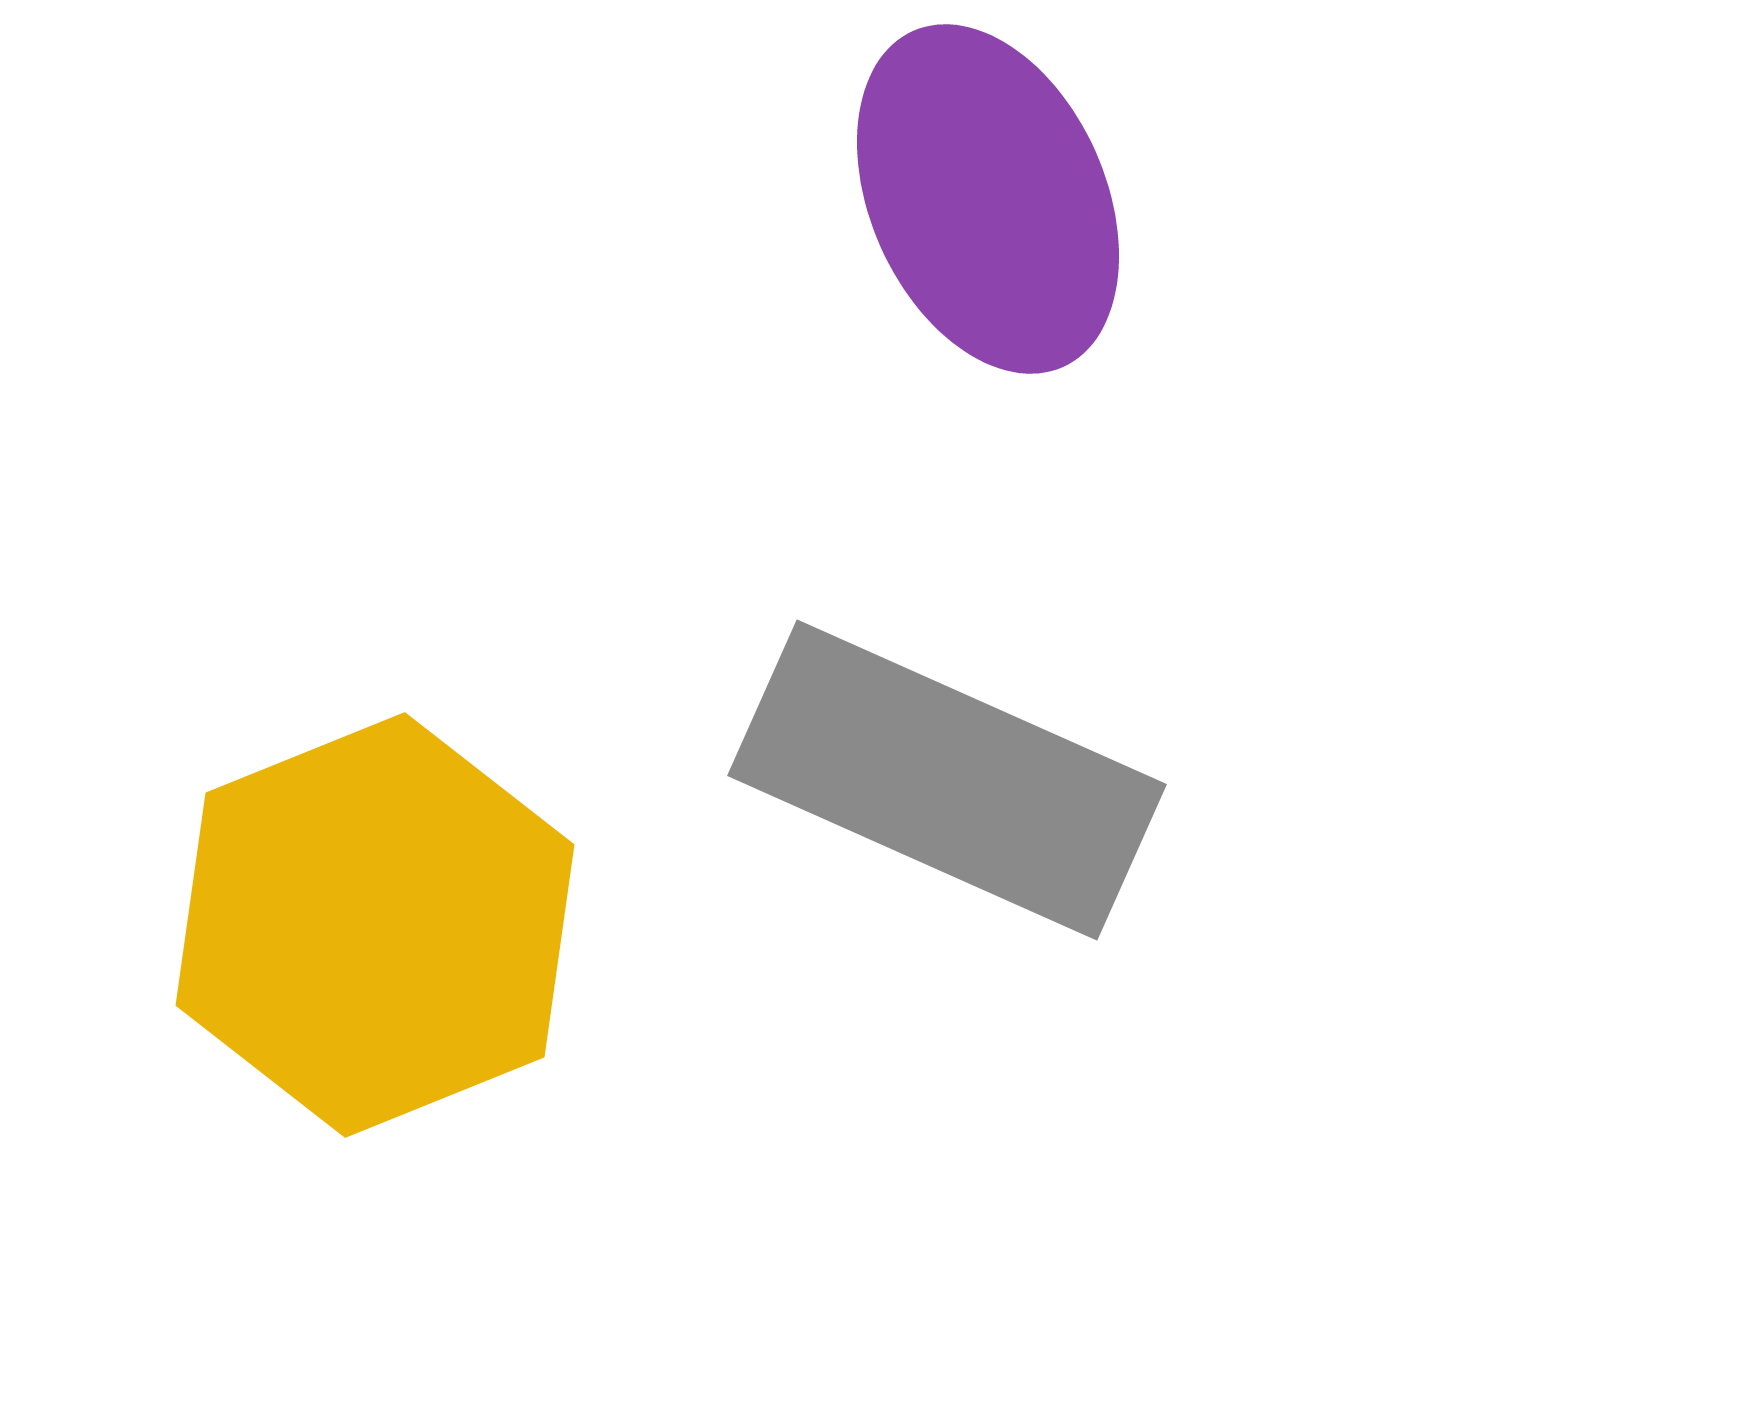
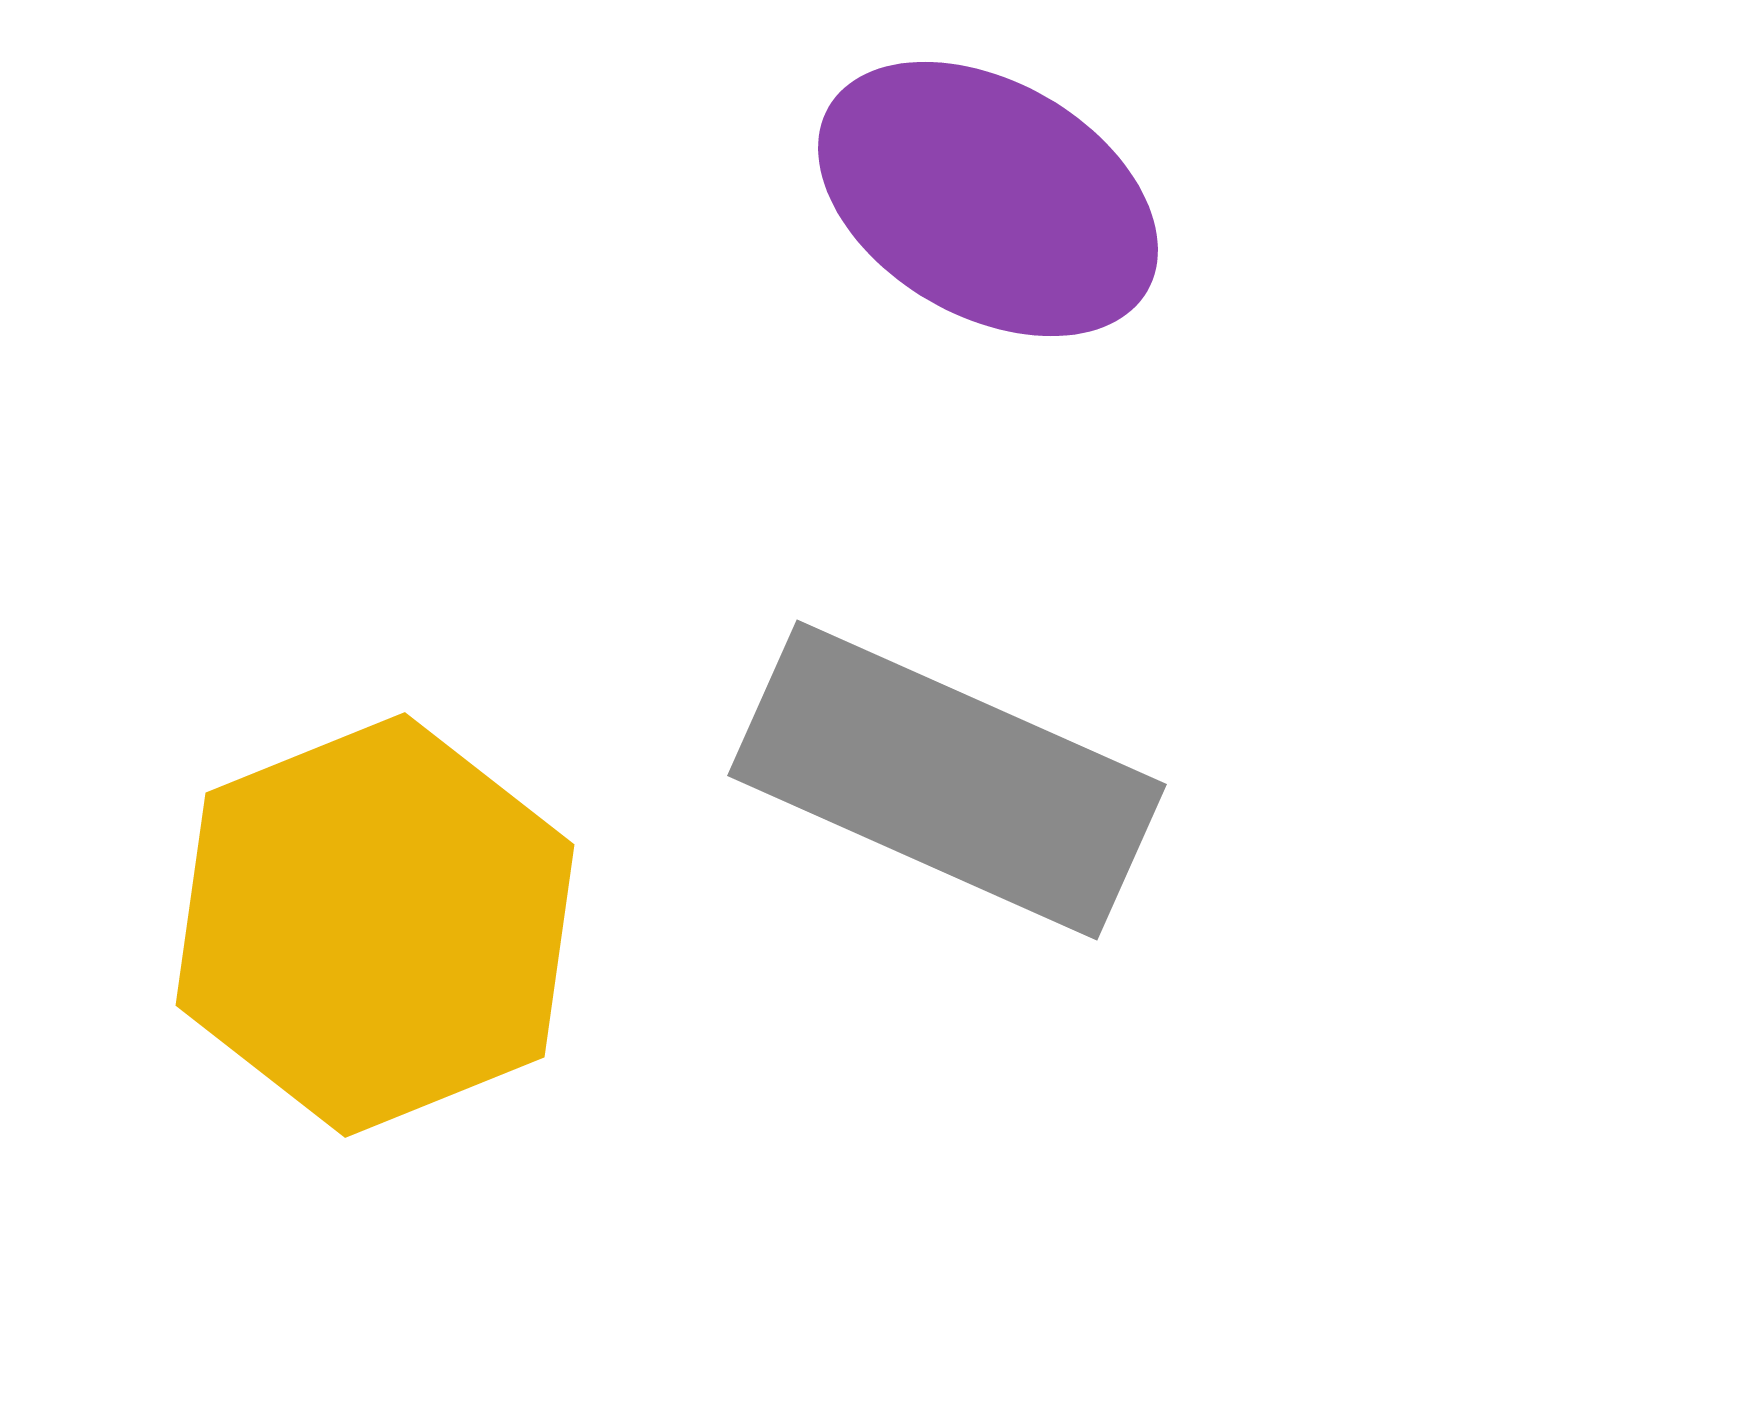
purple ellipse: rotated 36 degrees counterclockwise
